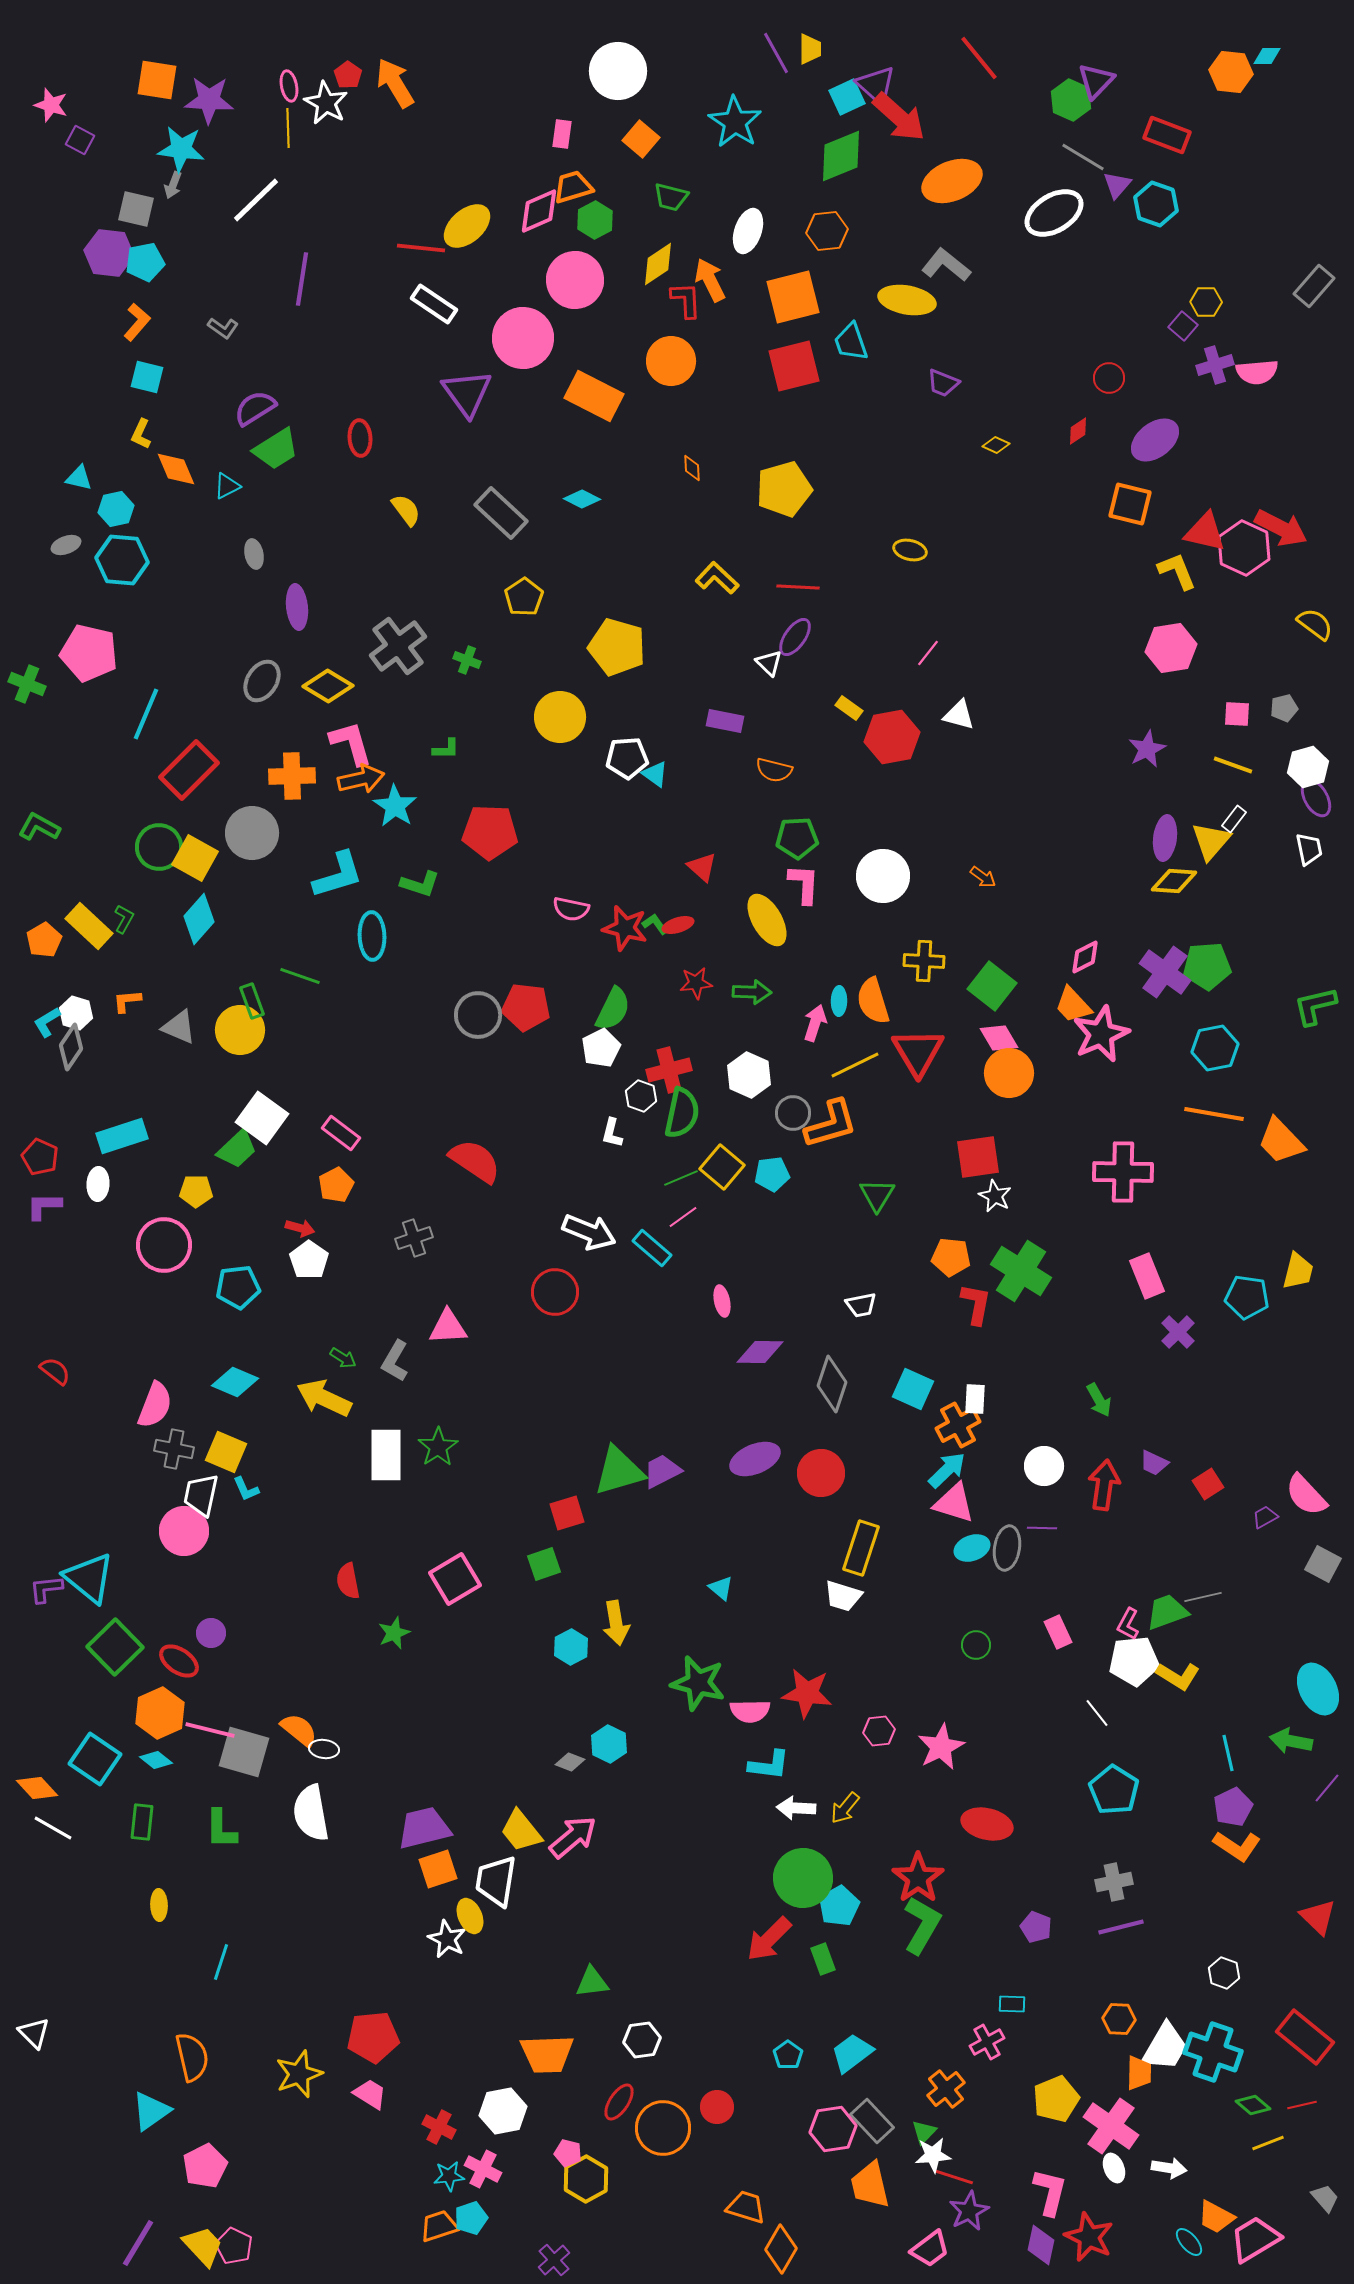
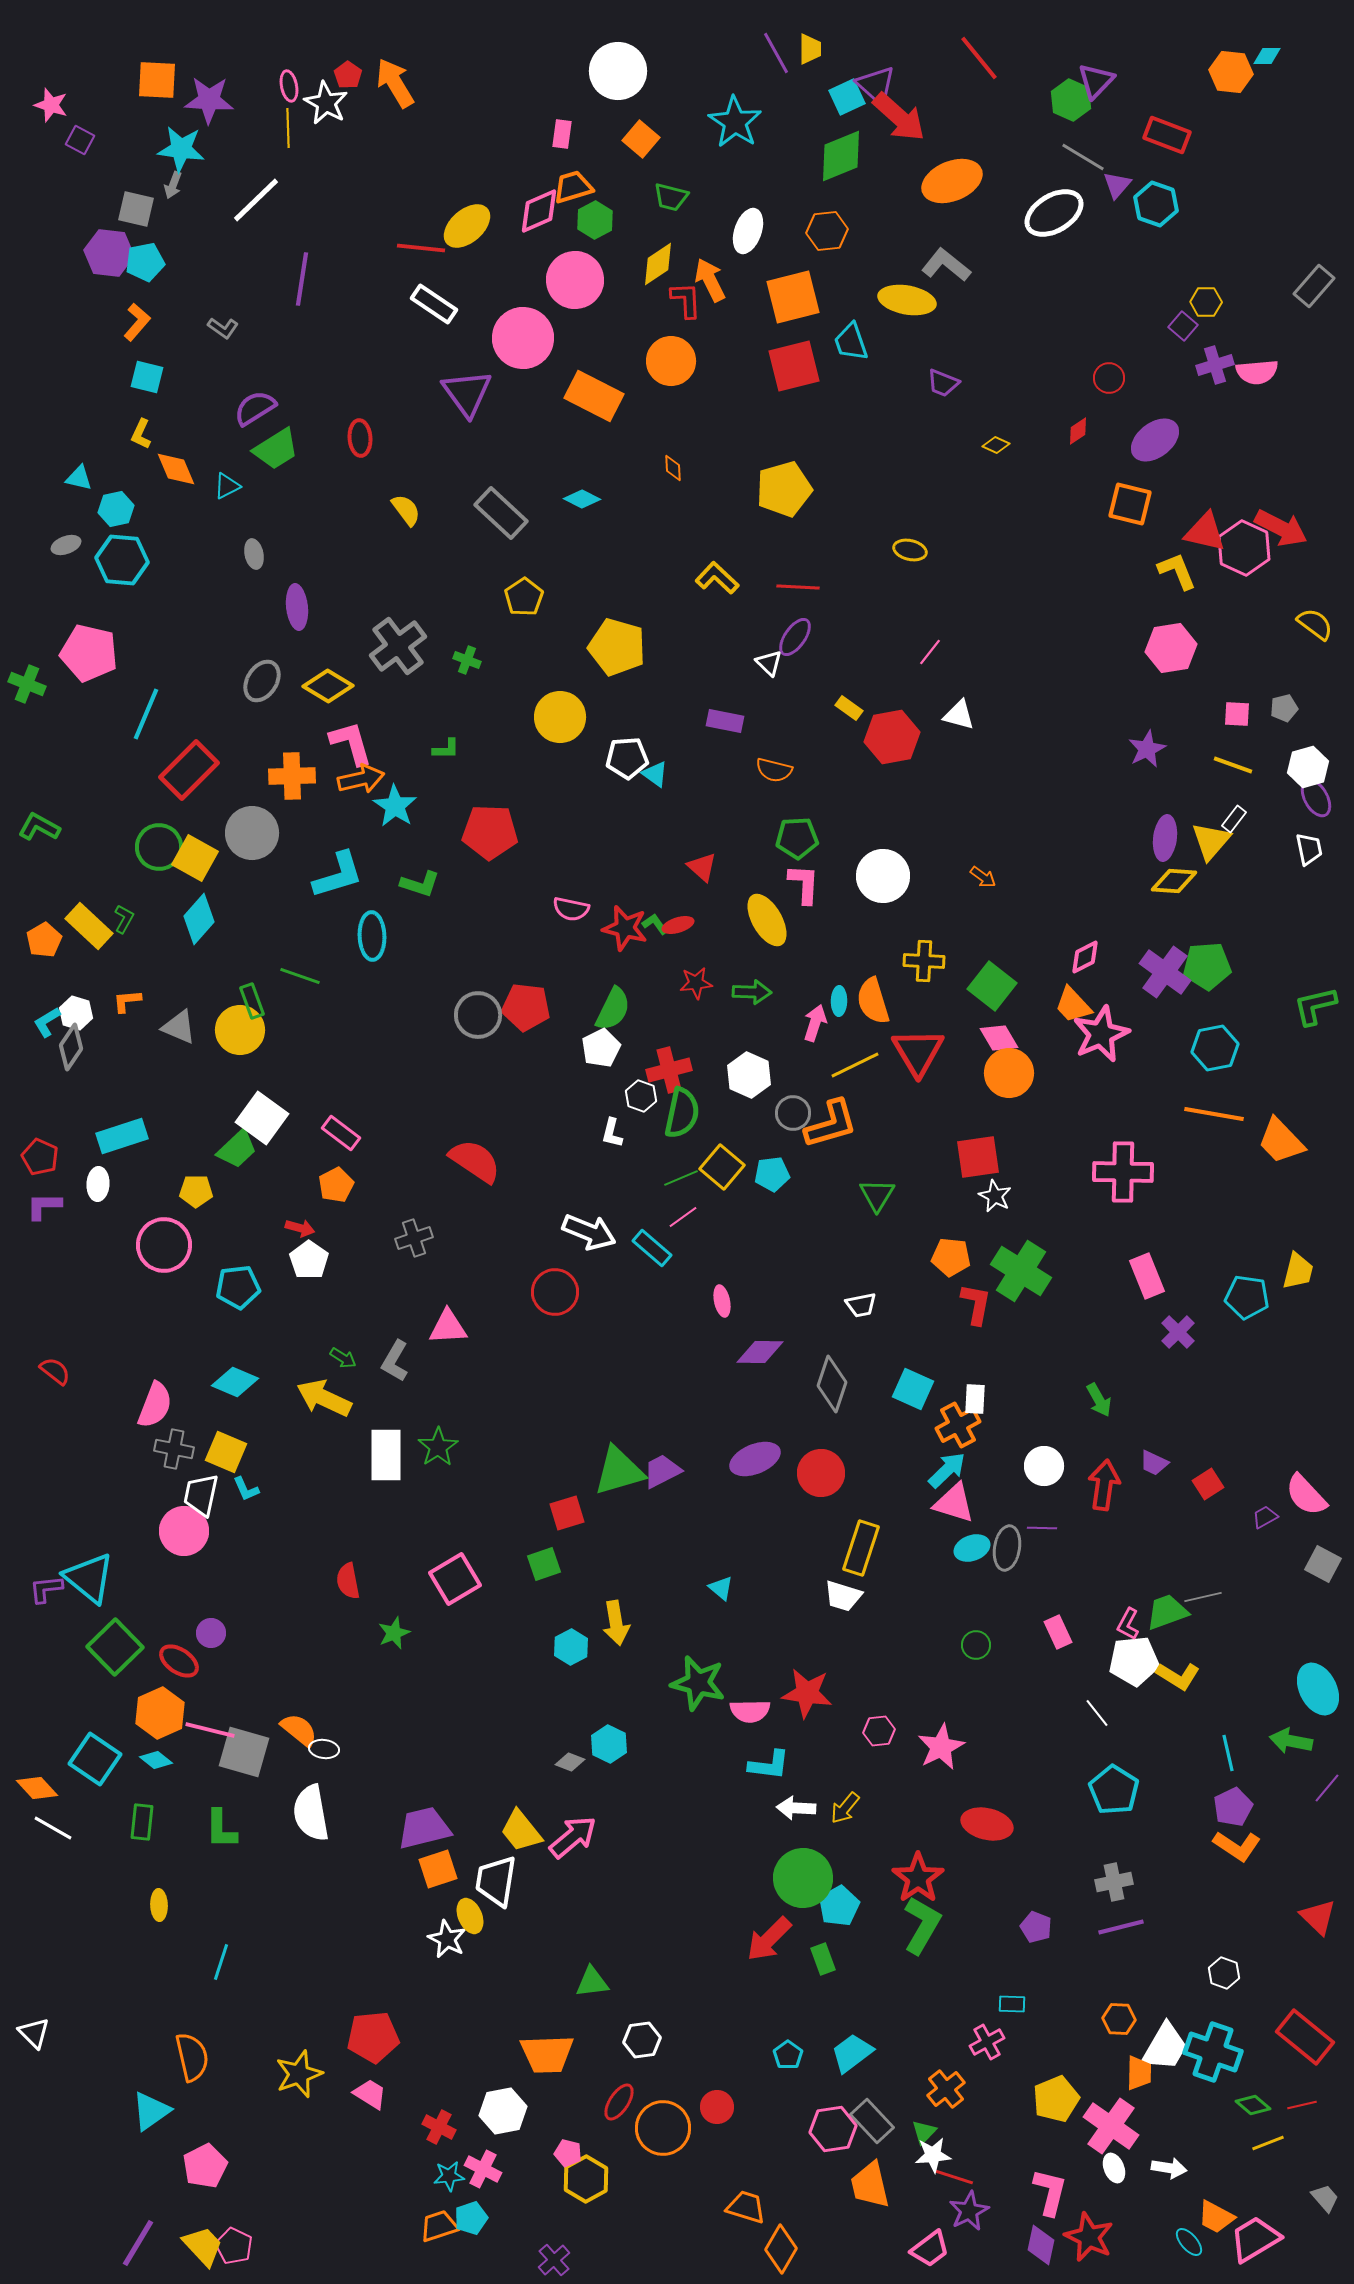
orange square at (157, 80): rotated 6 degrees counterclockwise
orange diamond at (692, 468): moved 19 px left
pink line at (928, 653): moved 2 px right, 1 px up
